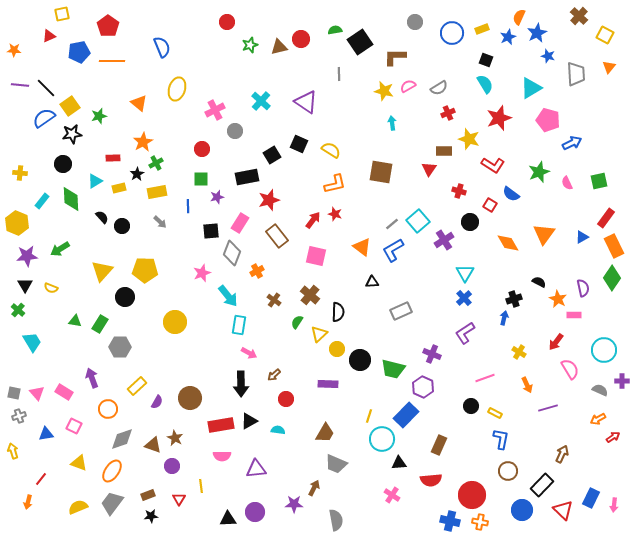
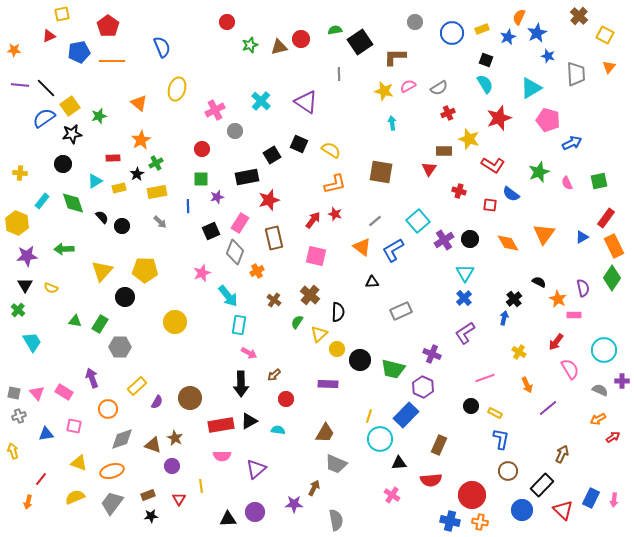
orange star at (143, 142): moved 2 px left, 2 px up
green diamond at (71, 199): moved 2 px right, 4 px down; rotated 15 degrees counterclockwise
red square at (490, 205): rotated 24 degrees counterclockwise
black circle at (470, 222): moved 17 px down
gray line at (392, 224): moved 17 px left, 3 px up
black square at (211, 231): rotated 18 degrees counterclockwise
brown rectangle at (277, 236): moved 3 px left, 2 px down; rotated 25 degrees clockwise
green arrow at (60, 249): moved 4 px right; rotated 30 degrees clockwise
gray diamond at (232, 253): moved 3 px right, 1 px up
black cross at (514, 299): rotated 21 degrees counterclockwise
purple line at (548, 408): rotated 24 degrees counterclockwise
pink square at (74, 426): rotated 14 degrees counterclockwise
cyan circle at (382, 439): moved 2 px left
purple triangle at (256, 469): rotated 35 degrees counterclockwise
orange ellipse at (112, 471): rotated 40 degrees clockwise
pink arrow at (614, 505): moved 5 px up
yellow semicircle at (78, 507): moved 3 px left, 10 px up
